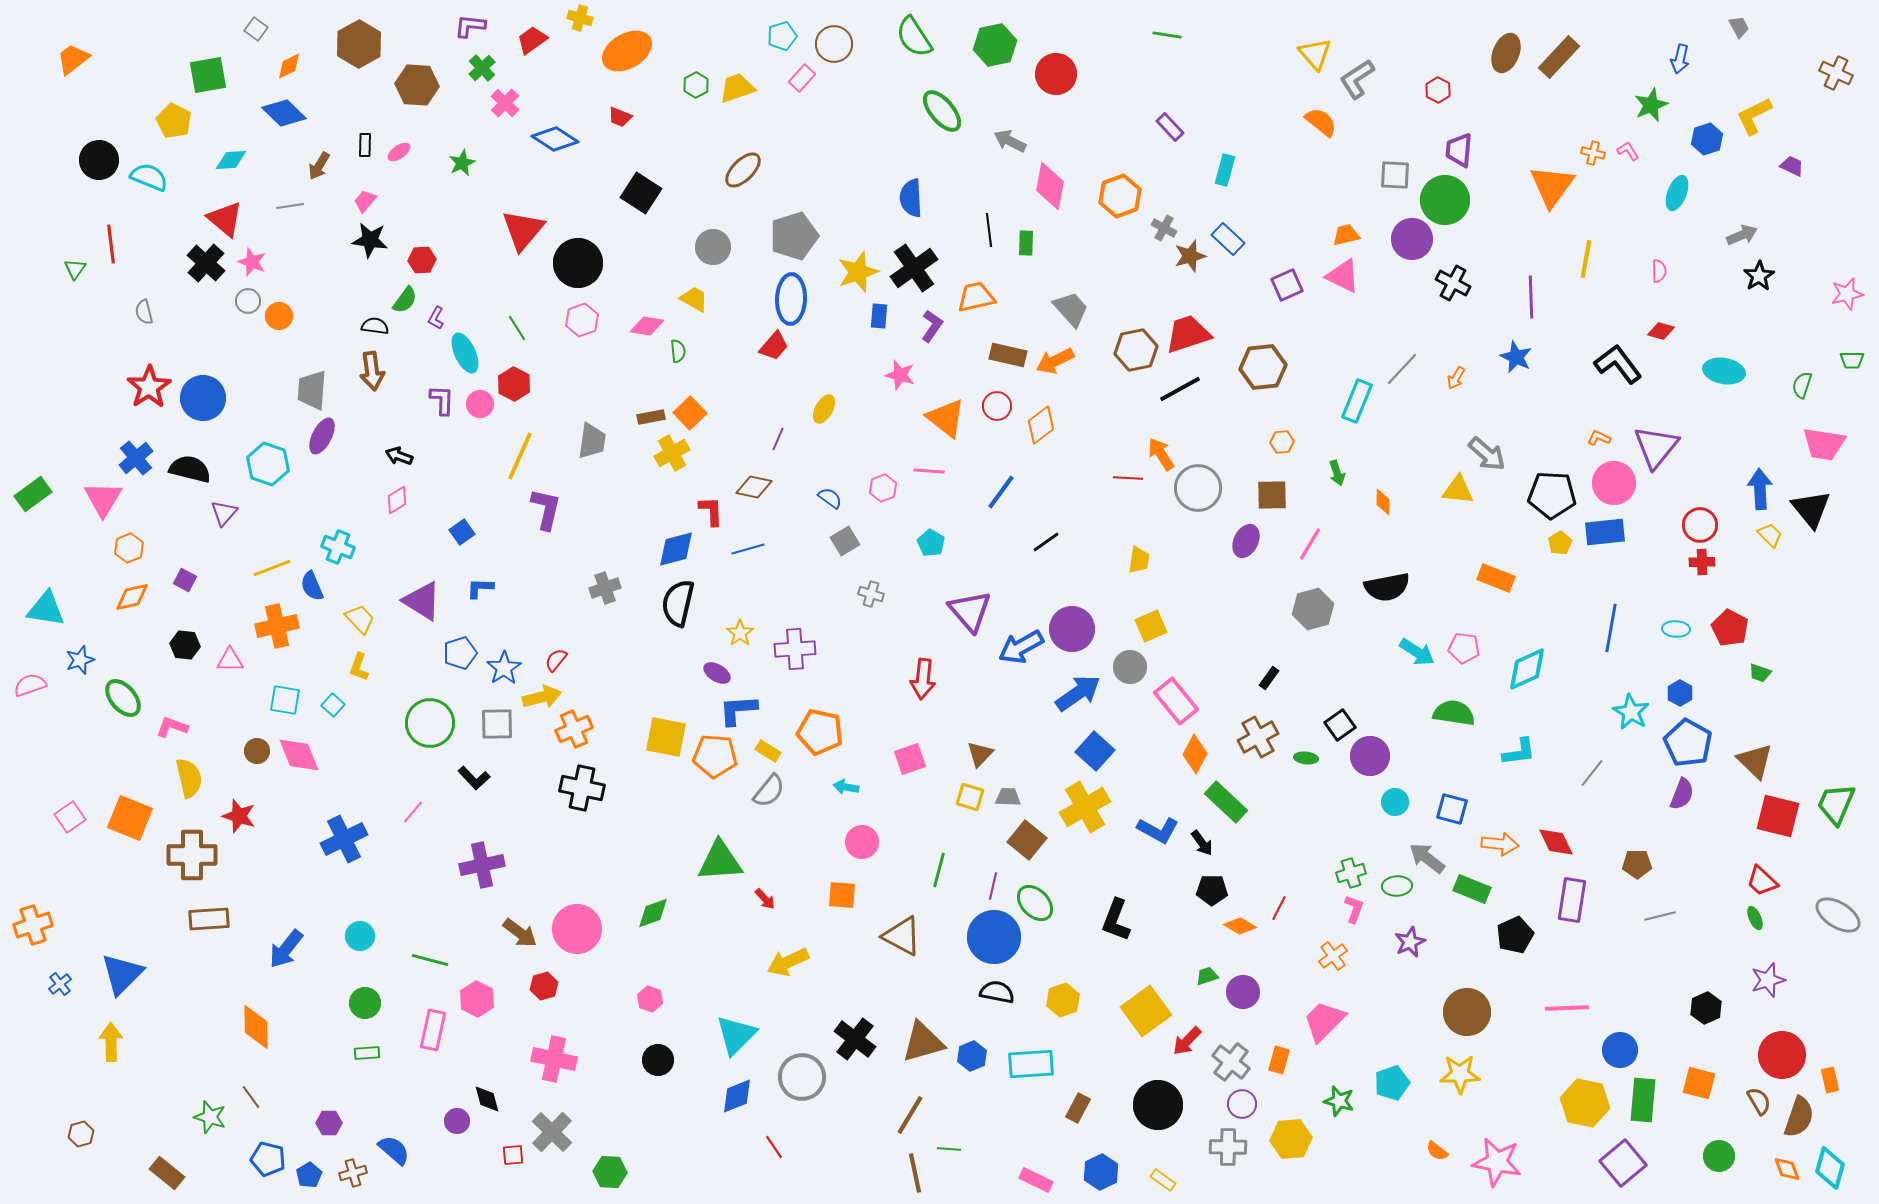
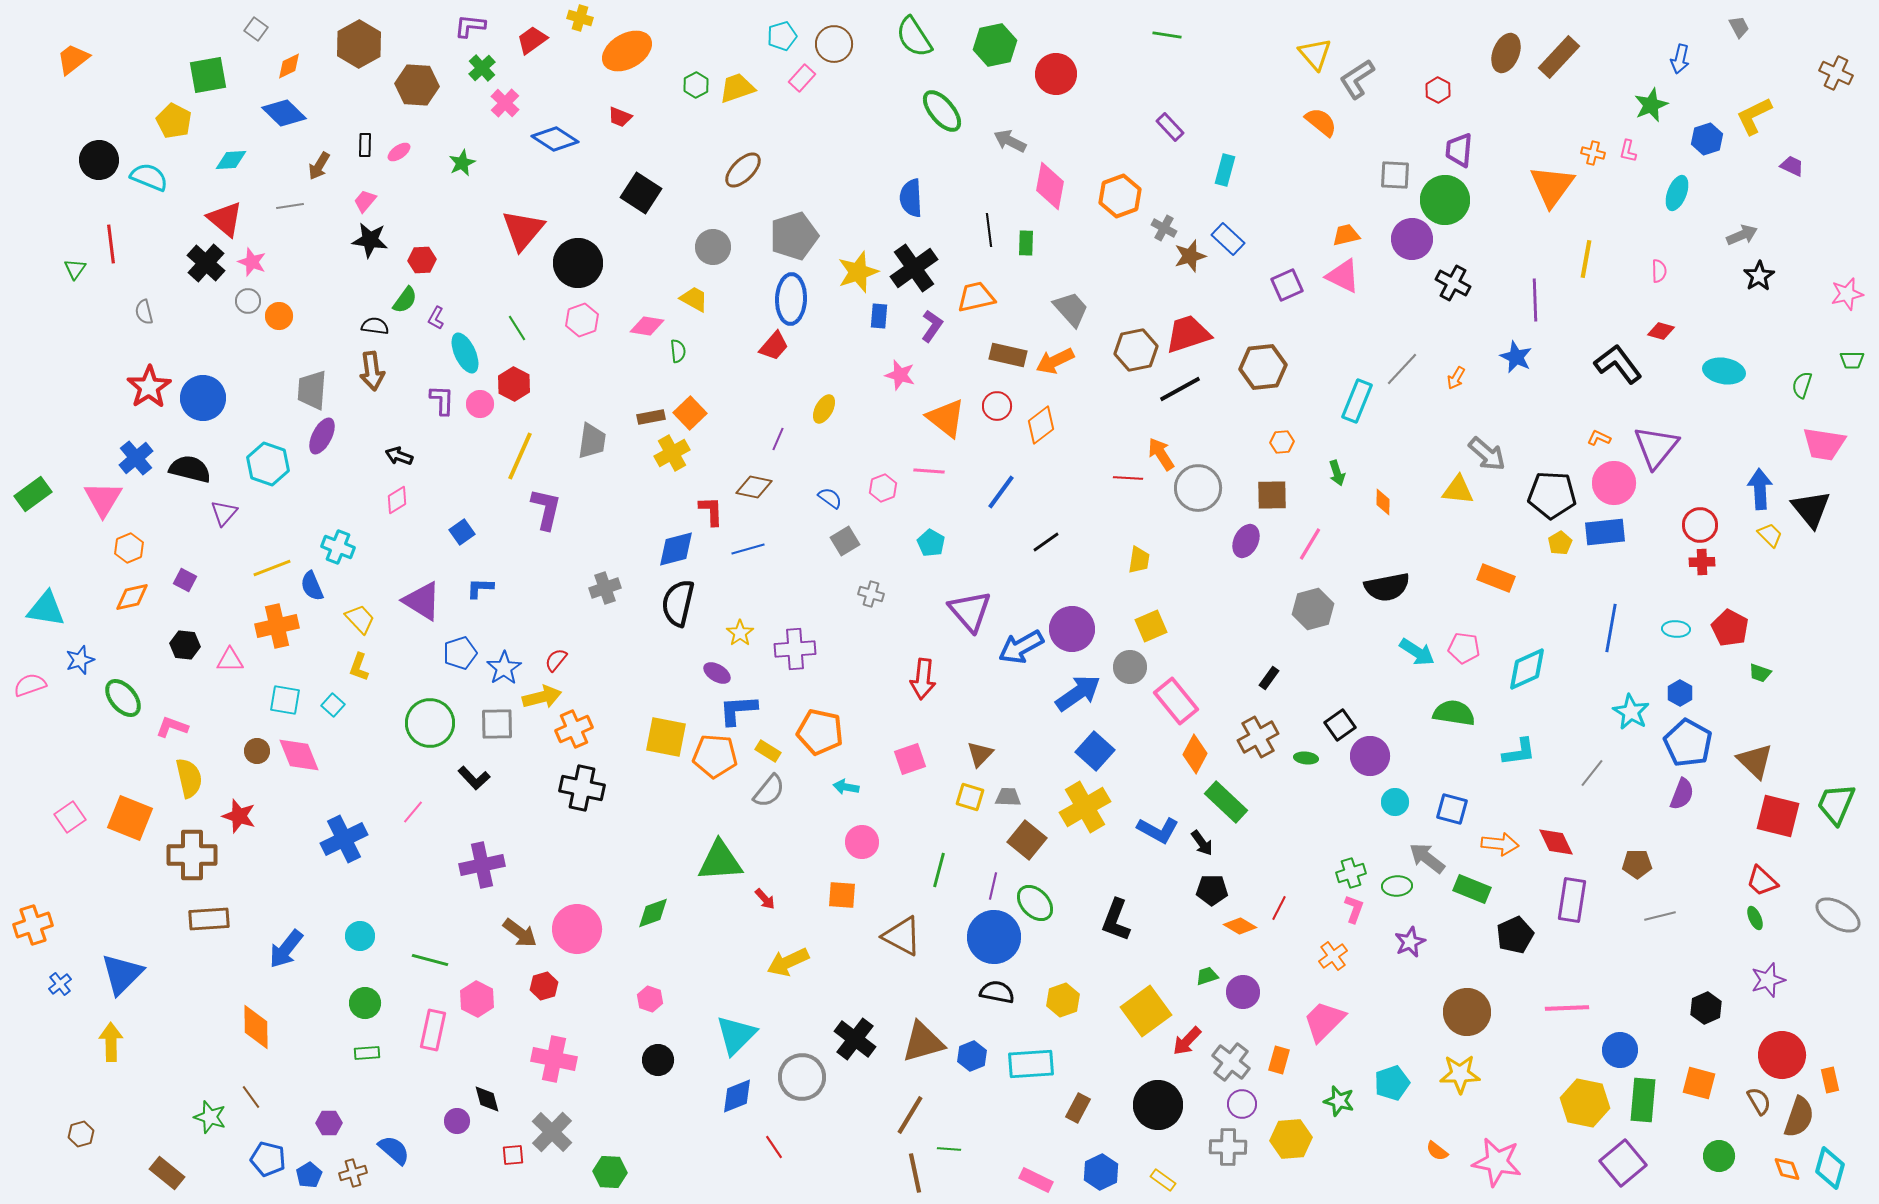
pink L-shape at (1628, 151): rotated 135 degrees counterclockwise
purple line at (1531, 297): moved 4 px right, 3 px down
